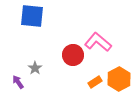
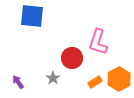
pink L-shape: rotated 112 degrees counterclockwise
red circle: moved 1 px left, 3 px down
gray star: moved 18 px right, 10 px down
